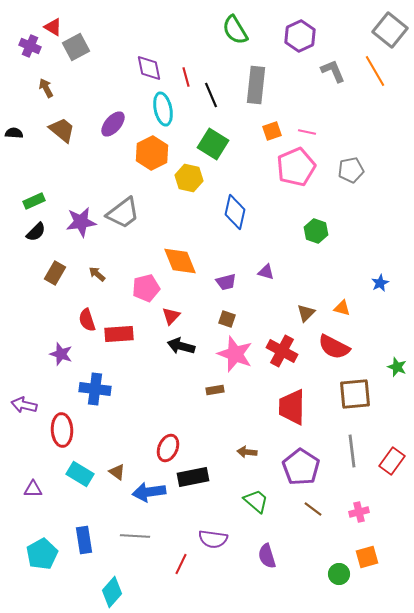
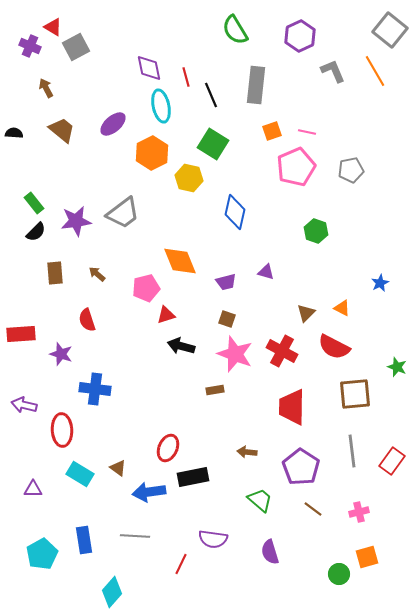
cyan ellipse at (163, 109): moved 2 px left, 3 px up
purple ellipse at (113, 124): rotated 8 degrees clockwise
green rectangle at (34, 201): moved 2 px down; rotated 75 degrees clockwise
purple star at (81, 222): moved 5 px left, 1 px up
brown rectangle at (55, 273): rotated 35 degrees counterclockwise
orange triangle at (342, 308): rotated 12 degrees clockwise
red triangle at (171, 316): moved 5 px left, 1 px up; rotated 30 degrees clockwise
red rectangle at (119, 334): moved 98 px left
brown triangle at (117, 472): moved 1 px right, 4 px up
green trapezoid at (256, 501): moved 4 px right, 1 px up
purple semicircle at (267, 556): moved 3 px right, 4 px up
